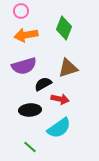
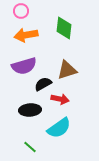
green diamond: rotated 15 degrees counterclockwise
brown triangle: moved 1 px left, 2 px down
